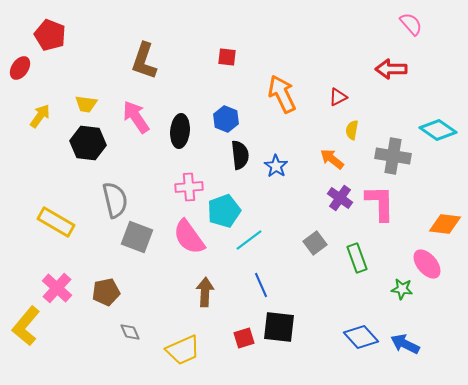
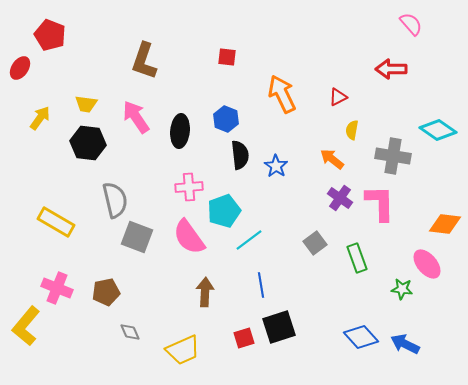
yellow arrow at (40, 116): moved 2 px down
blue line at (261, 285): rotated 15 degrees clockwise
pink cross at (57, 288): rotated 20 degrees counterclockwise
black square at (279, 327): rotated 24 degrees counterclockwise
